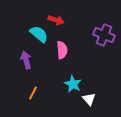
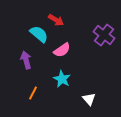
red arrow: rotated 14 degrees clockwise
purple cross: rotated 15 degrees clockwise
pink semicircle: rotated 60 degrees clockwise
cyan star: moved 11 px left, 5 px up
